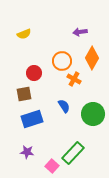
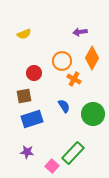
brown square: moved 2 px down
